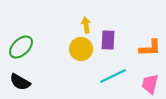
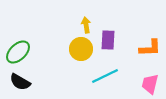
green ellipse: moved 3 px left, 5 px down
cyan line: moved 8 px left
